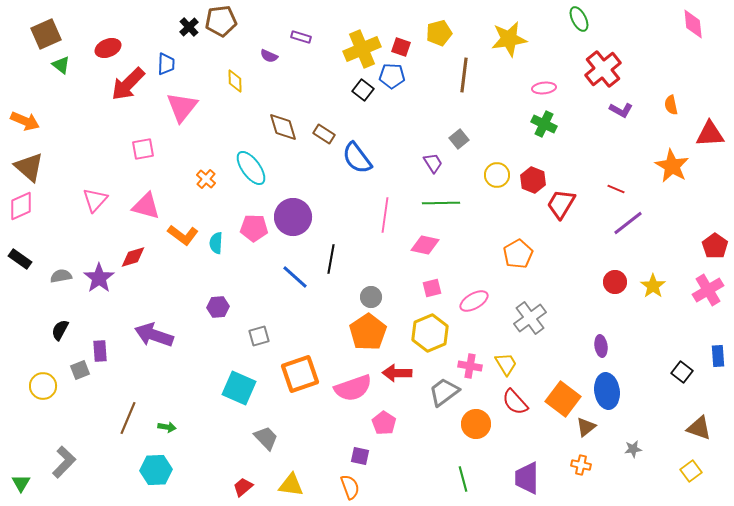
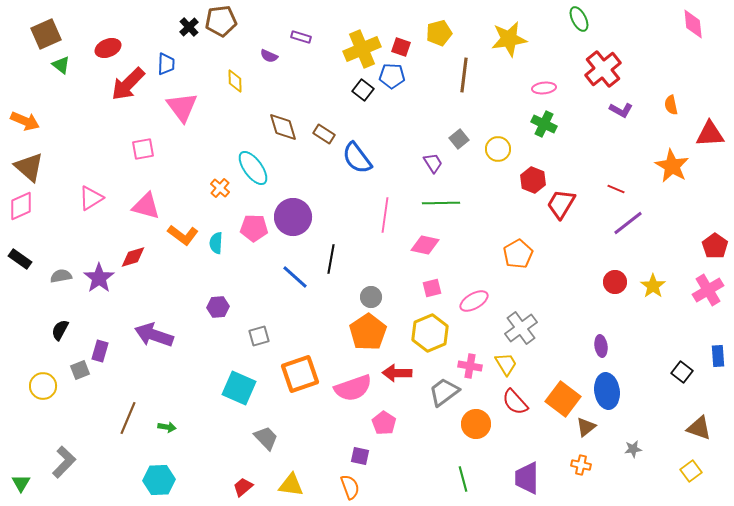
pink triangle at (182, 107): rotated 16 degrees counterclockwise
cyan ellipse at (251, 168): moved 2 px right
yellow circle at (497, 175): moved 1 px right, 26 px up
orange cross at (206, 179): moved 14 px right, 9 px down
pink triangle at (95, 200): moved 4 px left, 2 px up; rotated 16 degrees clockwise
gray cross at (530, 318): moved 9 px left, 10 px down
purple rectangle at (100, 351): rotated 20 degrees clockwise
cyan hexagon at (156, 470): moved 3 px right, 10 px down
